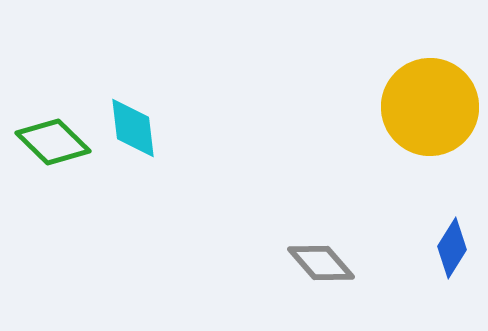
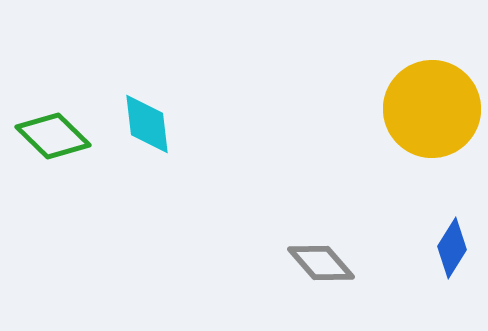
yellow circle: moved 2 px right, 2 px down
cyan diamond: moved 14 px right, 4 px up
green diamond: moved 6 px up
